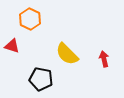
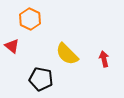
red triangle: rotated 21 degrees clockwise
